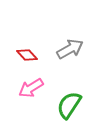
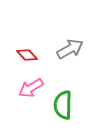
green semicircle: moved 6 px left; rotated 32 degrees counterclockwise
